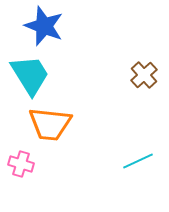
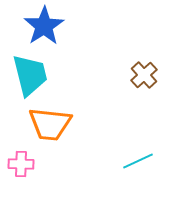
blue star: rotated 18 degrees clockwise
cyan trapezoid: rotated 18 degrees clockwise
pink cross: rotated 15 degrees counterclockwise
